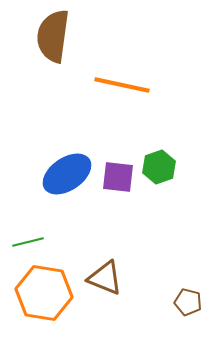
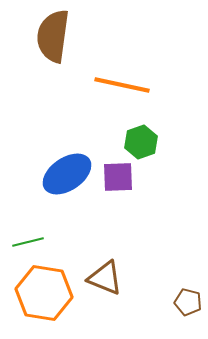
green hexagon: moved 18 px left, 25 px up
purple square: rotated 8 degrees counterclockwise
